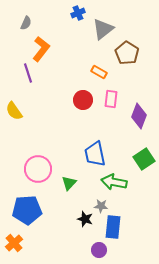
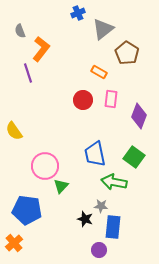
gray semicircle: moved 6 px left, 8 px down; rotated 136 degrees clockwise
yellow semicircle: moved 20 px down
green square: moved 10 px left, 2 px up; rotated 20 degrees counterclockwise
pink circle: moved 7 px right, 3 px up
green triangle: moved 8 px left, 3 px down
blue pentagon: rotated 12 degrees clockwise
